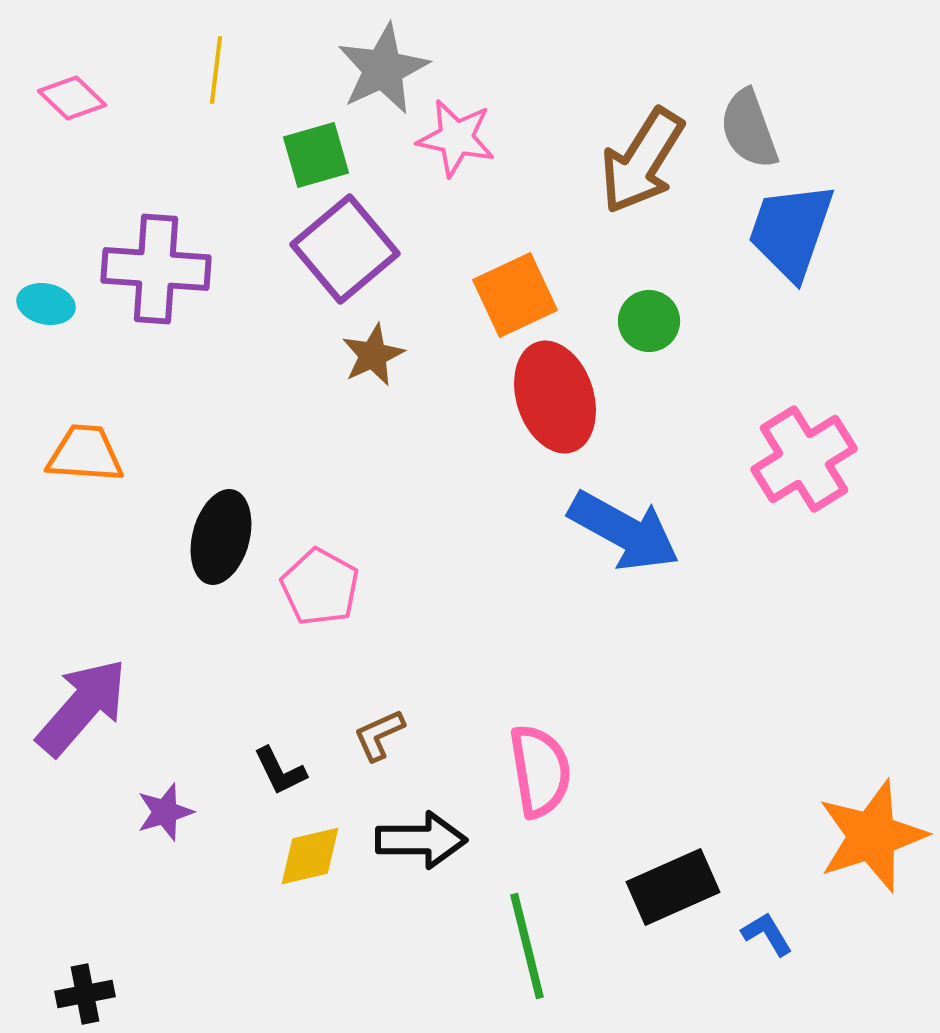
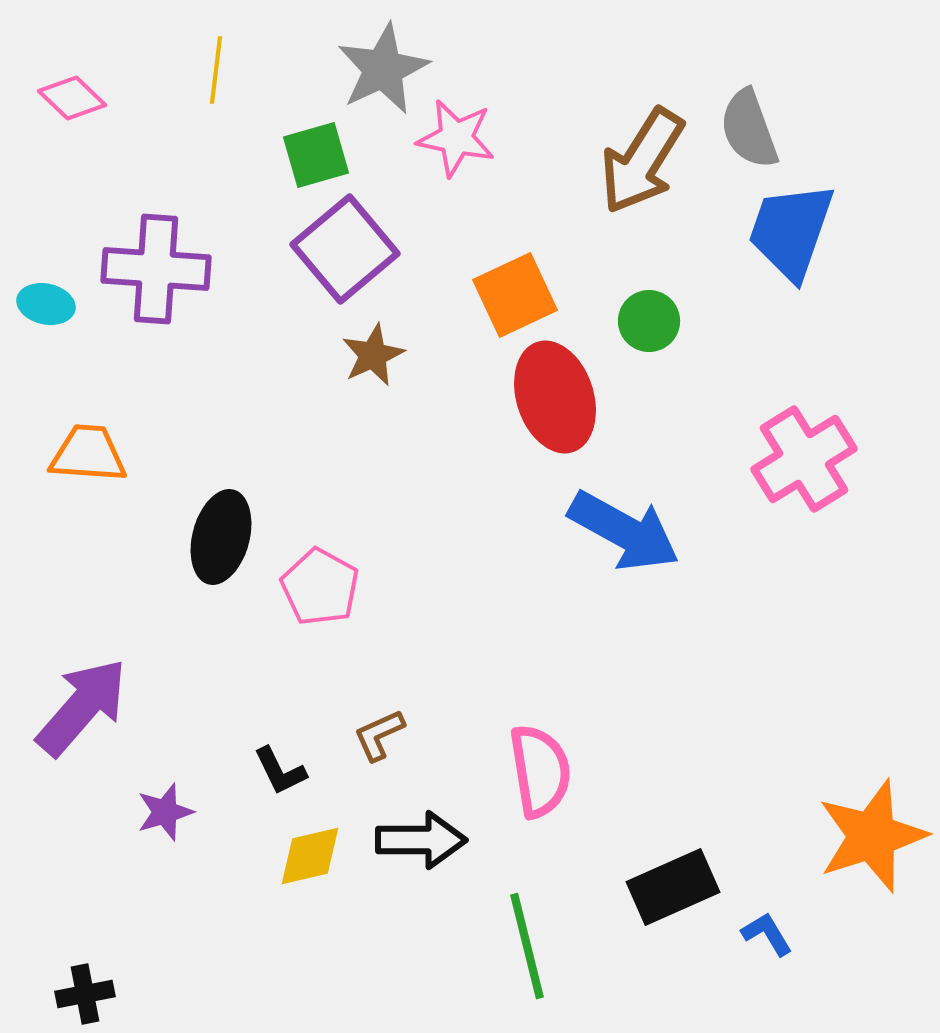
orange trapezoid: moved 3 px right
